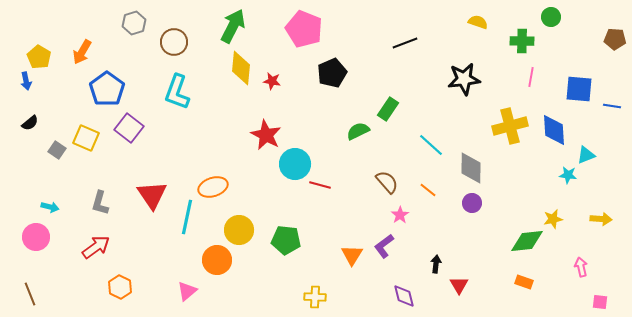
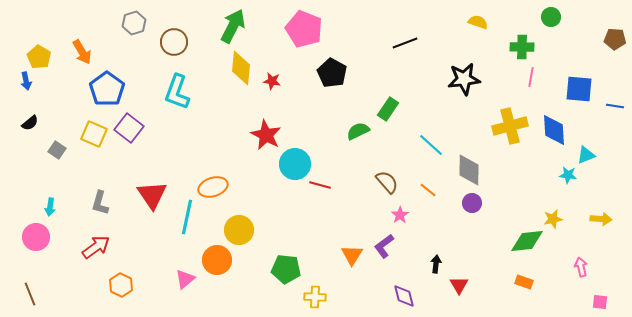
green cross at (522, 41): moved 6 px down
orange arrow at (82, 52): rotated 60 degrees counterclockwise
black pentagon at (332, 73): rotated 20 degrees counterclockwise
blue line at (612, 106): moved 3 px right
yellow square at (86, 138): moved 8 px right, 4 px up
gray diamond at (471, 168): moved 2 px left, 2 px down
cyan arrow at (50, 207): rotated 84 degrees clockwise
green pentagon at (286, 240): moved 29 px down
orange hexagon at (120, 287): moved 1 px right, 2 px up
pink triangle at (187, 291): moved 2 px left, 12 px up
